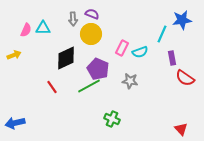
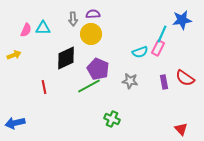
purple semicircle: moved 1 px right; rotated 24 degrees counterclockwise
pink rectangle: moved 36 px right
purple rectangle: moved 8 px left, 24 px down
red line: moved 8 px left; rotated 24 degrees clockwise
